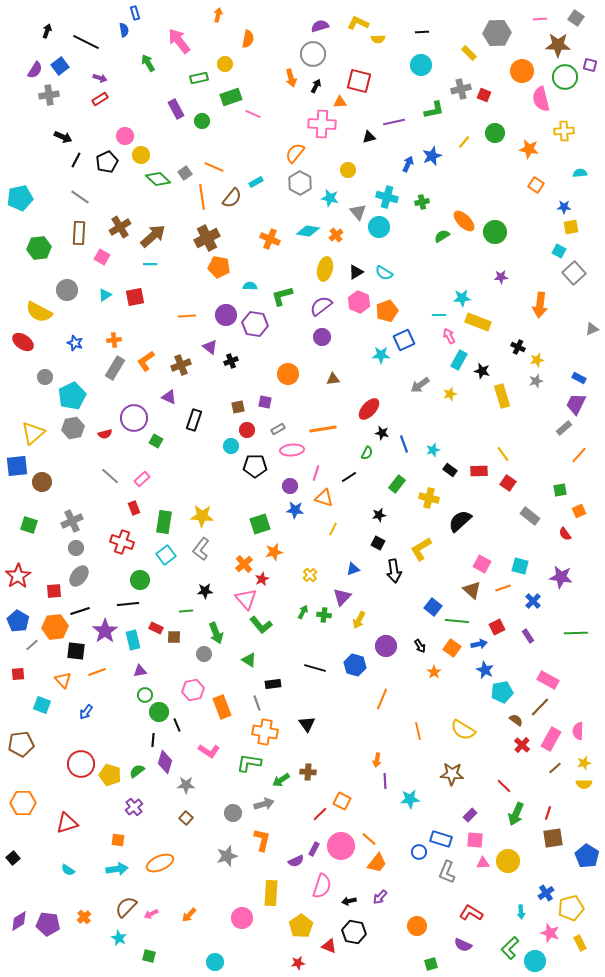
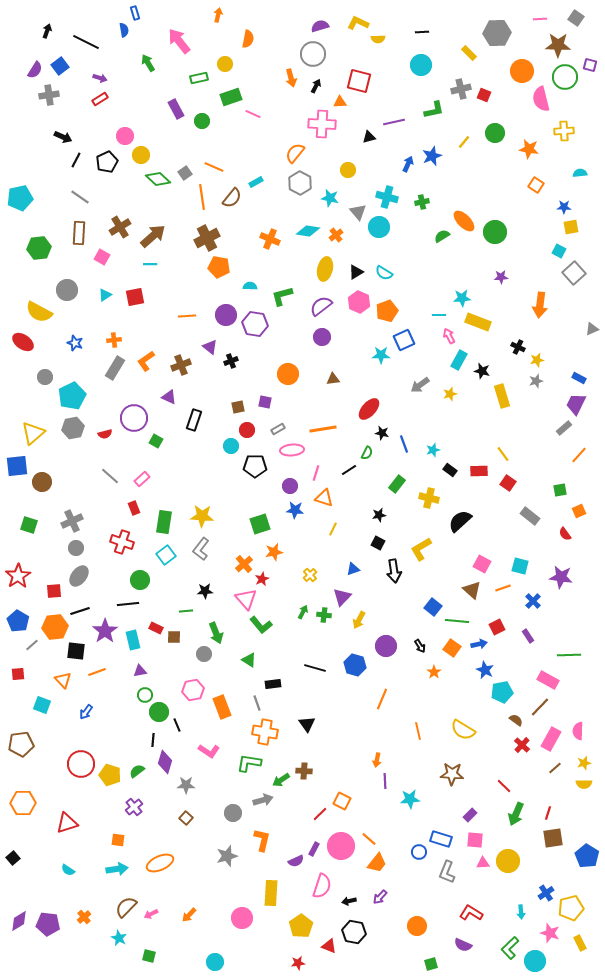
black line at (349, 477): moved 7 px up
green line at (576, 633): moved 7 px left, 22 px down
brown cross at (308, 772): moved 4 px left, 1 px up
gray arrow at (264, 804): moved 1 px left, 4 px up
